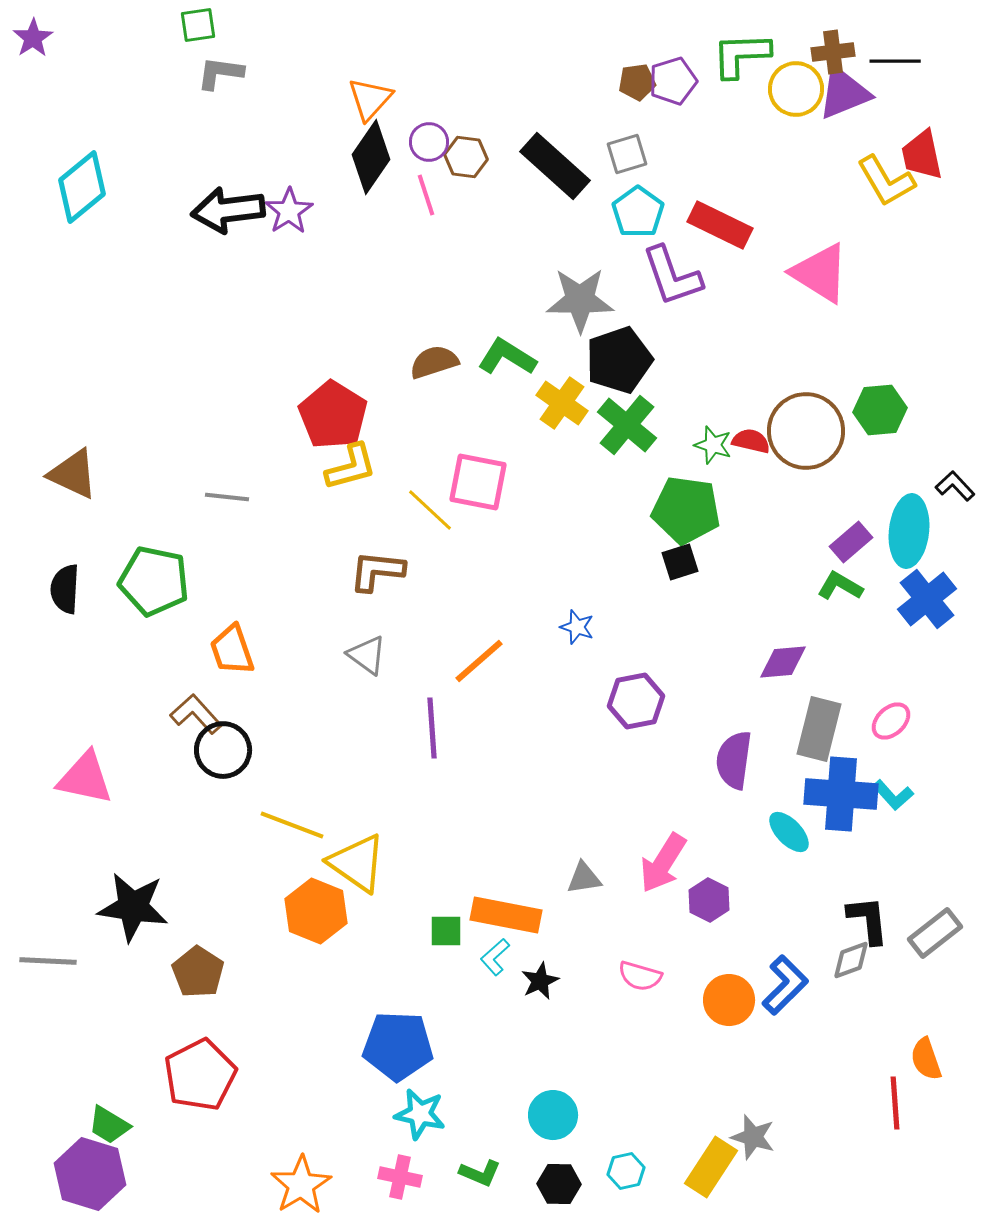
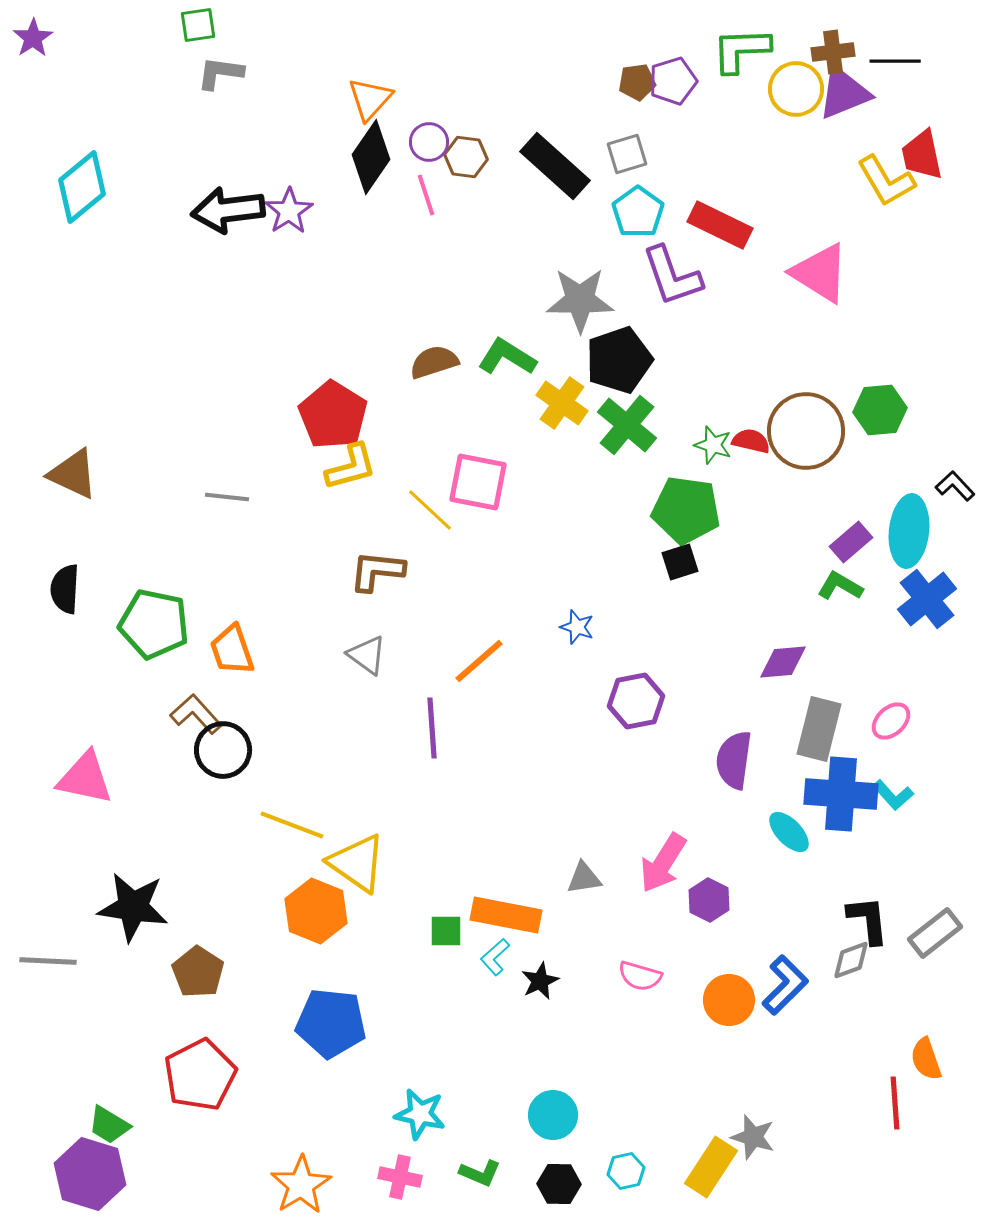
green L-shape at (741, 55): moved 5 px up
green pentagon at (154, 581): moved 43 px down
blue pentagon at (398, 1046): moved 67 px left, 23 px up; rotated 4 degrees clockwise
